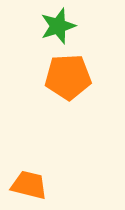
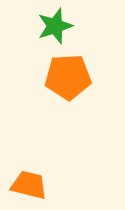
green star: moved 3 px left
